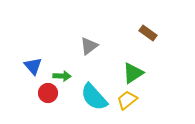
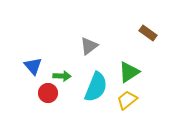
green triangle: moved 4 px left, 1 px up
cyan semicircle: moved 2 px right, 10 px up; rotated 116 degrees counterclockwise
